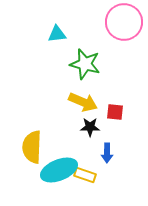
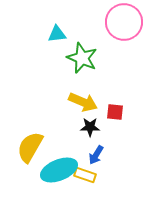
green star: moved 3 px left, 6 px up; rotated 8 degrees clockwise
yellow semicircle: moved 2 px left; rotated 28 degrees clockwise
blue arrow: moved 11 px left, 2 px down; rotated 30 degrees clockwise
